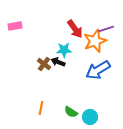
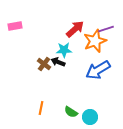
red arrow: rotated 96 degrees counterclockwise
